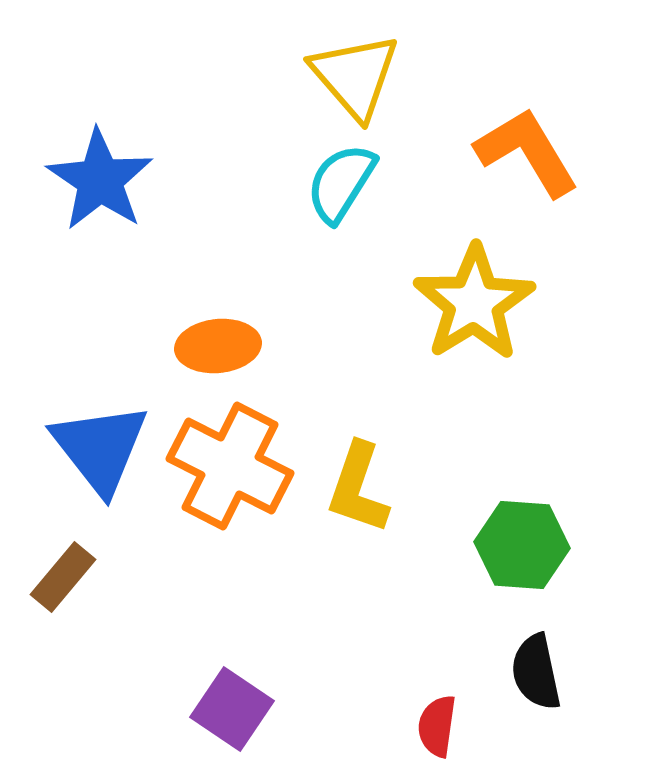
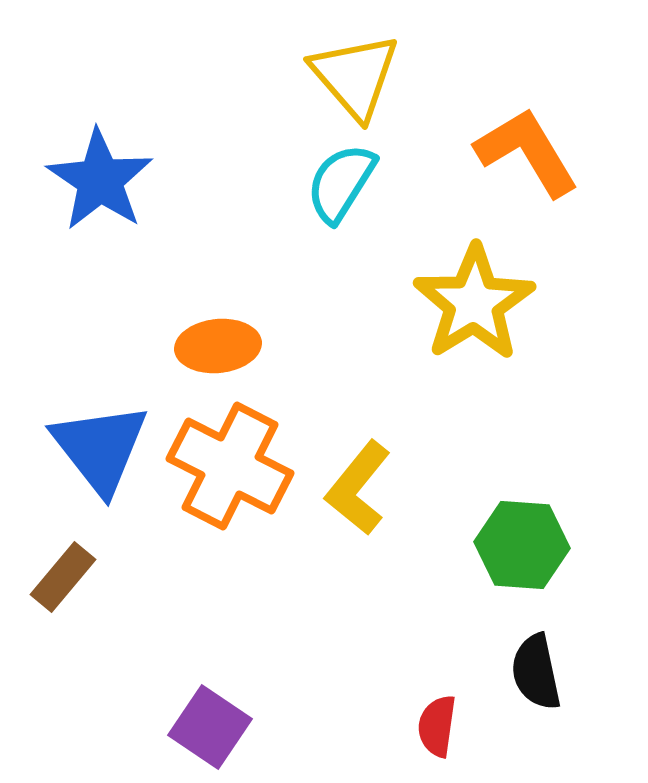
yellow L-shape: rotated 20 degrees clockwise
purple square: moved 22 px left, 18 px down
